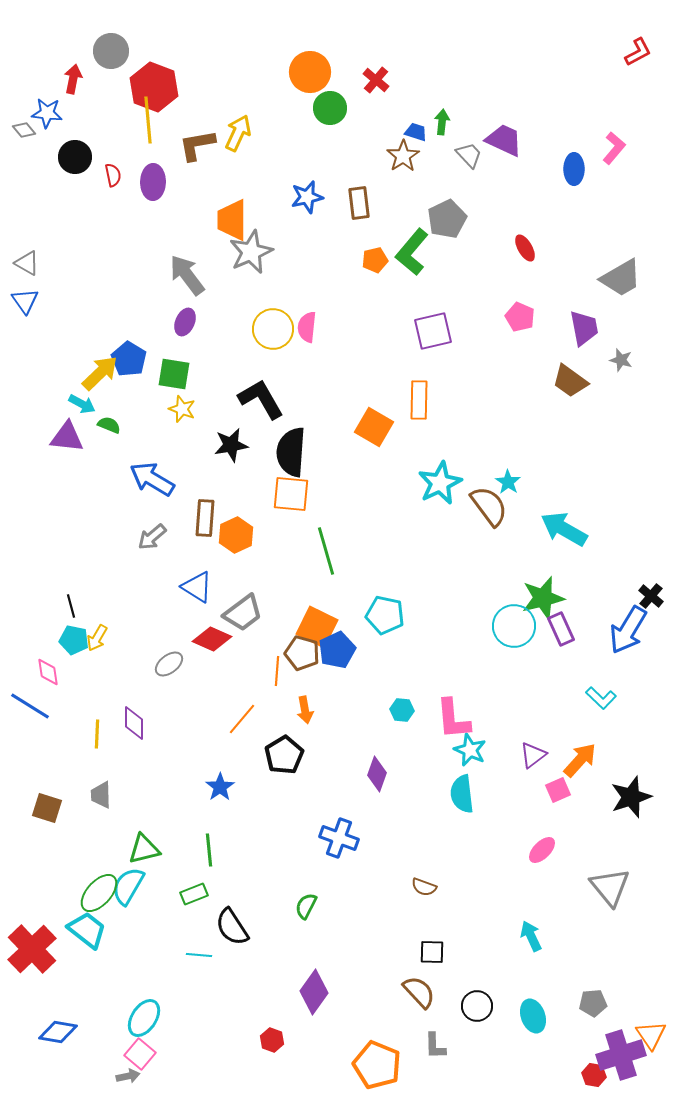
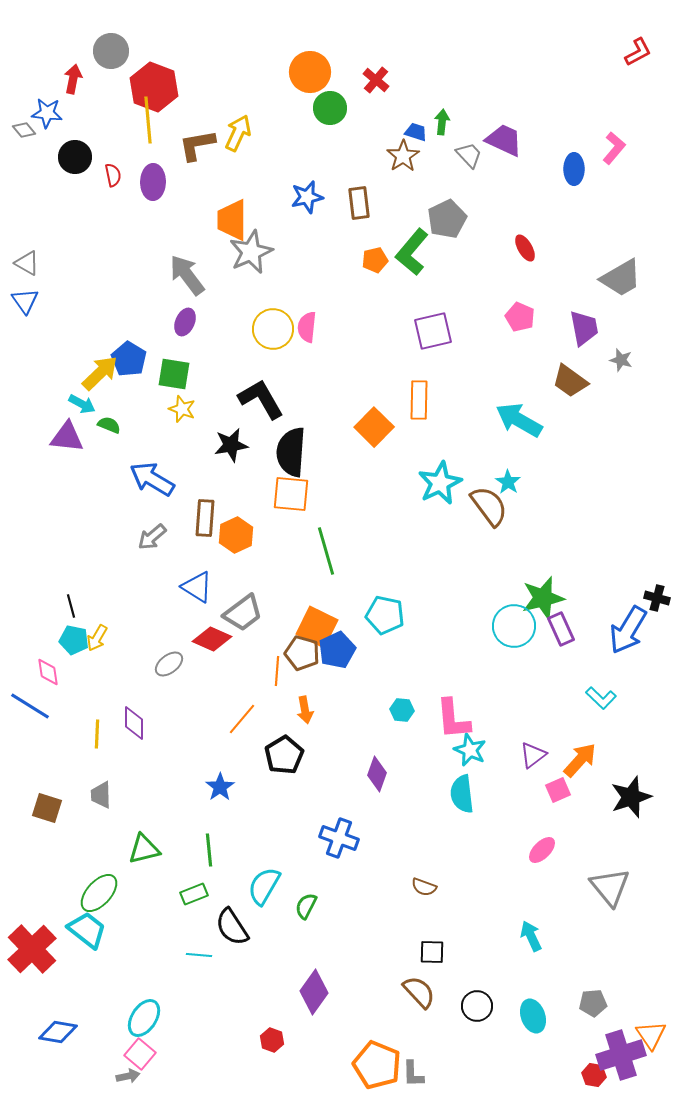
orange square at (374, 427): rotated 15 degrees clockwise
cyan arrow at (564, 529): moved 45 px left, 109 px up
black cross at (651, 596): moved 6 px right, 2 px down; rotated 25 degrees counterclockwise
cyan semicircle at (128, 886): moved 136 px right
gray L-shape at (435, 1046): moved 22 px left, 28 px down
